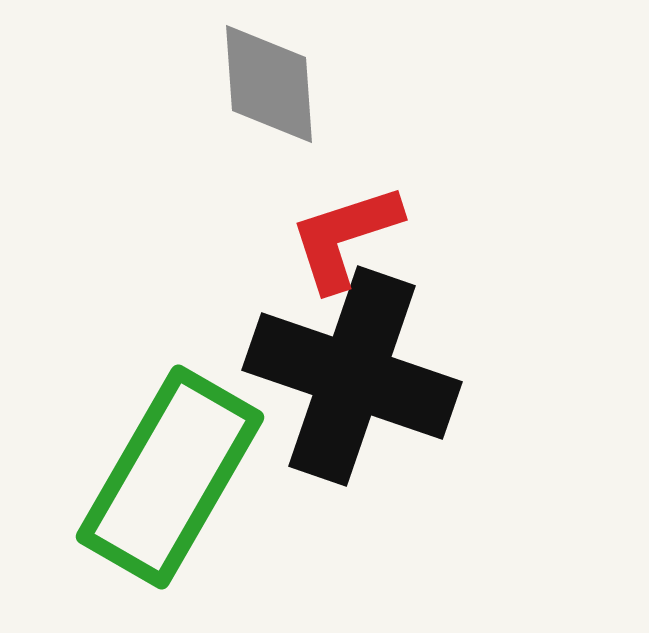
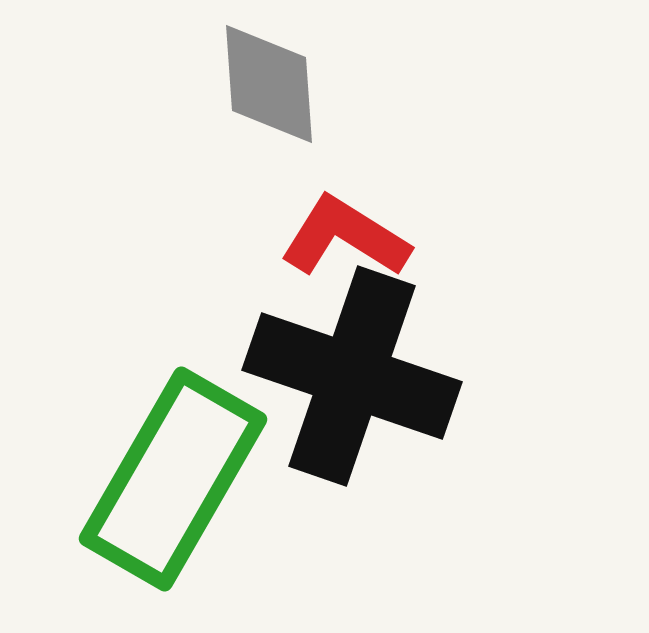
red L-shape: rotated 50 degrees clockwise
green rectangle: moved 3 px right, 2 px down
